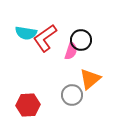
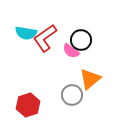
pink semicircle: rotated 108 degrees clockwise
red hexagon: rotated 15 degrees counterclockwise
